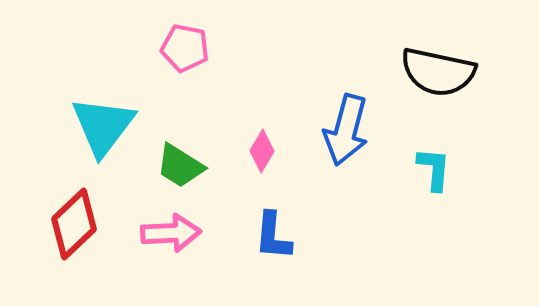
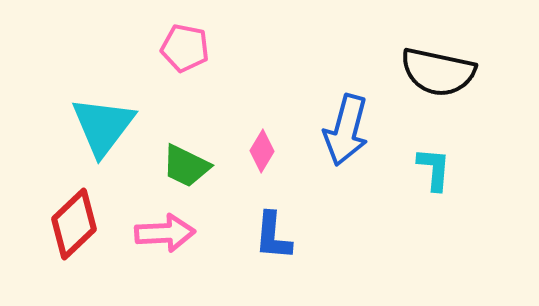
green trapezoid: moved 6 px right; rotated 6 degrees counterclockwise
pink arrow: moved 6 px left
